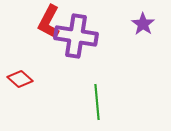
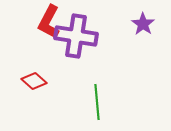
red diamond: moved 14 px right, 2 px down
